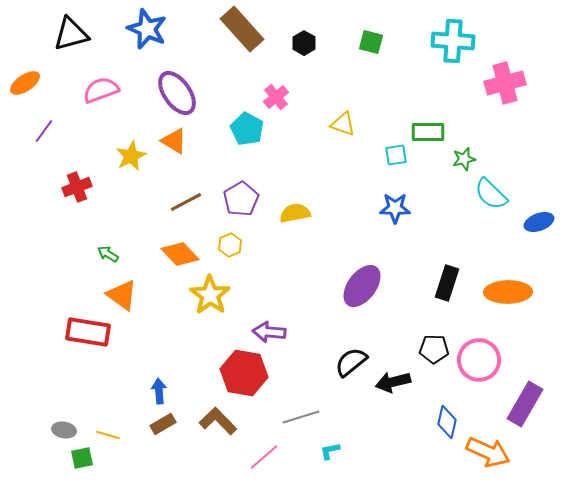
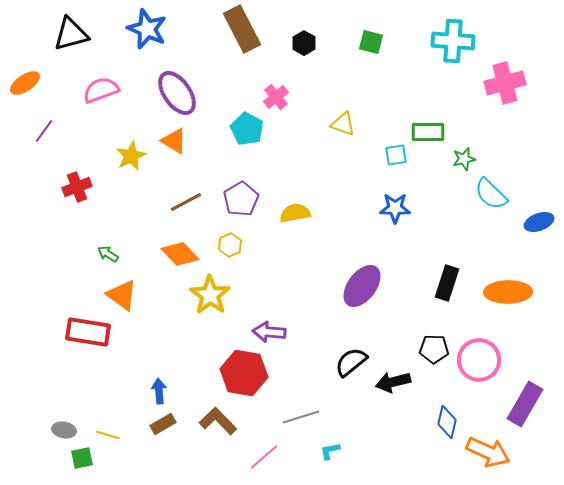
brown rectangle at (242, 29): rotated 15 degrees clockwise
